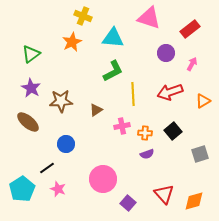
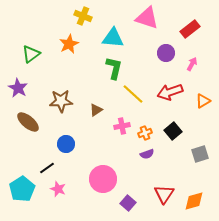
pink triangle: moved 2 px left
orange star: moved 3 px left, 2 px down
green L-shape: moved 1 px right, 3 px up; rotated 50 degrees counterclockwise
purple star: moved 13 px left
yellow line: rotated 45 degrees counterclockwise
orange cross: rotated 24 degrees counterclockwise
red triangle: rotated 15 degrees clockwise
